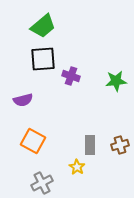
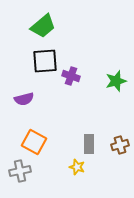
black square: moved 2 px right, 2 px down
green star: rotated 10 degrees counterclockwise
purple semicircle: moved 1 px right, 1 px up
orange square: moved 1 px right, 1 px down
gray rectangle: moved 1 px left, 1 px up
yellow star: rotated 14 degrees counterclockwise
gray cross: moved 22 px left, 12 px up; rotated 15 degrees clockwise
